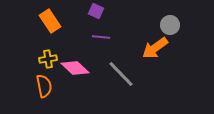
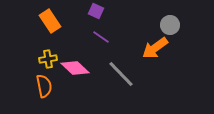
purple line: rotated 30 degrees clockwise
